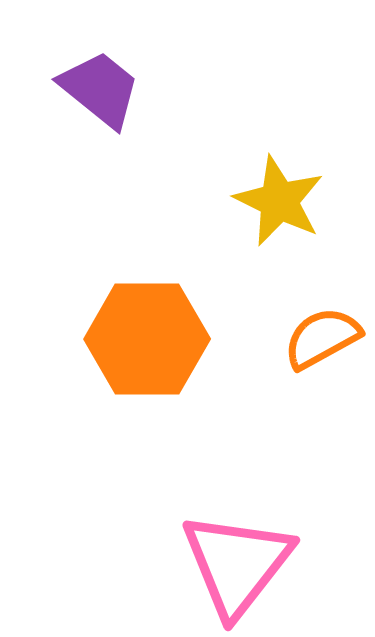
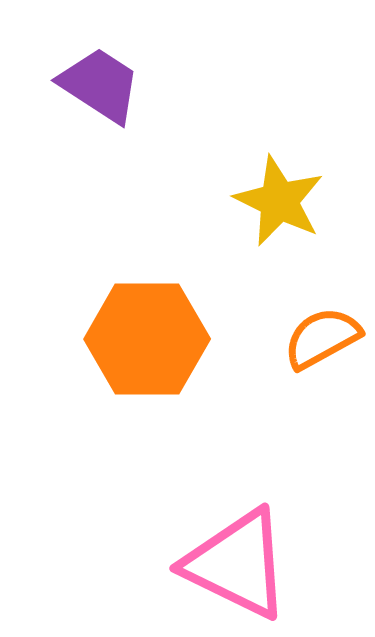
purple trapezoid: moved 4 px up; rotated 6 degrees counterclockwise
pink triangle: rotated 42 degrees counterclockwise
